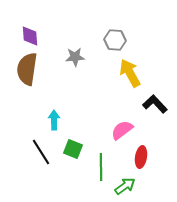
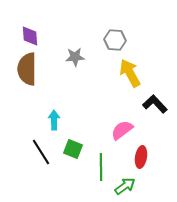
brown semicircle: rotated 8 degrees counterclockwise
